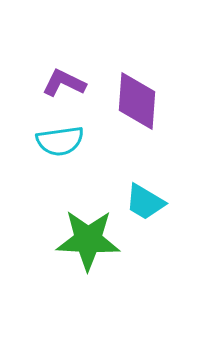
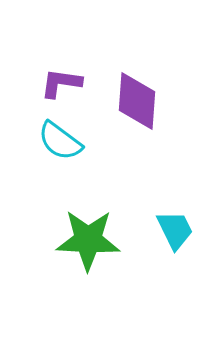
purple L-shape: moved 3 px left; rotated 18 degrees counterclockwise
cyan semicircle: rotated 45 degrees clockwise
cyan trapezoid: moved 30 px right, 28 px down; rotated 147 degrees counterclockwise
